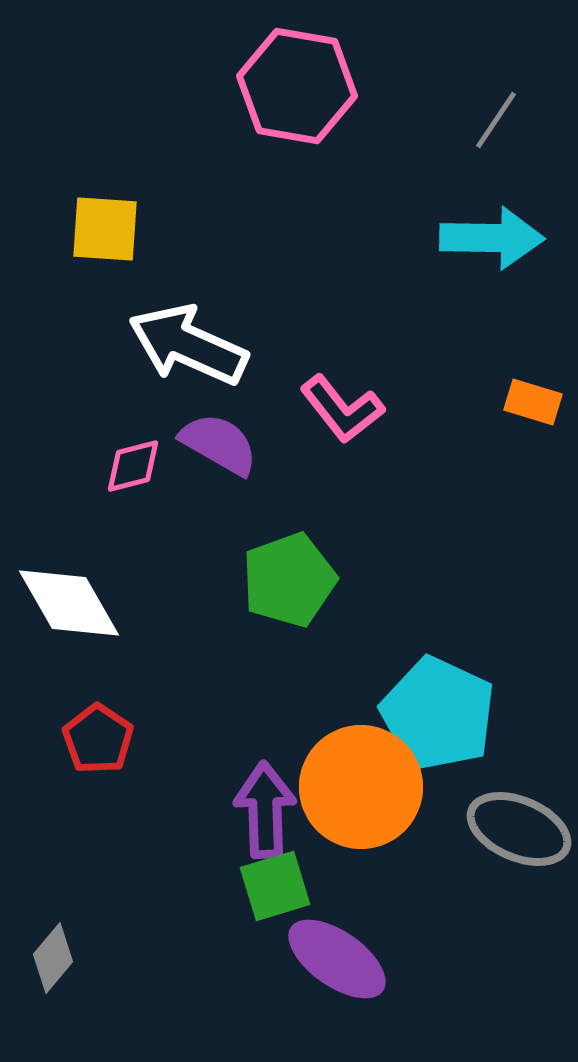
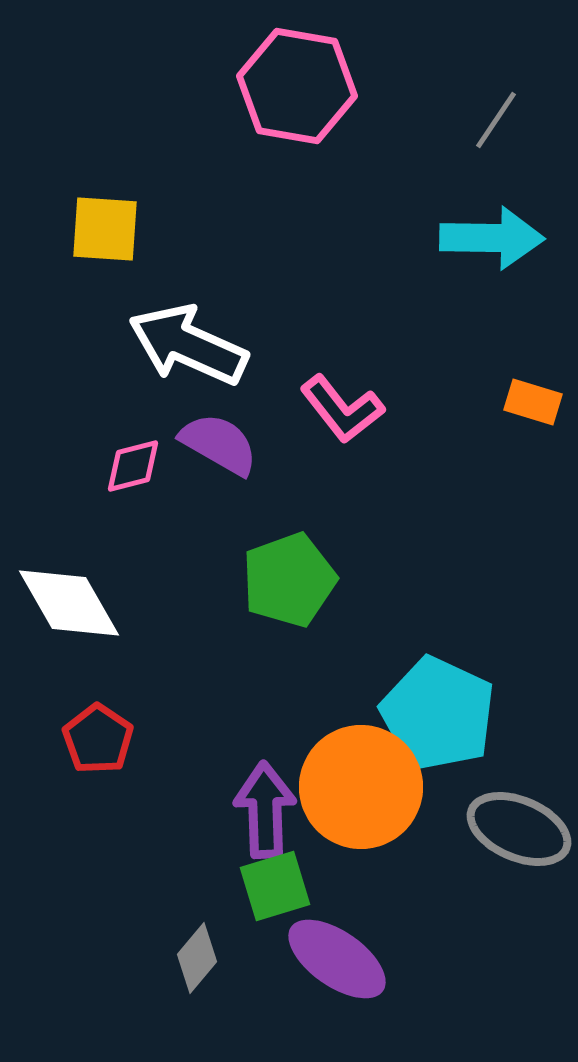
gray diamond: moved 144 px right
